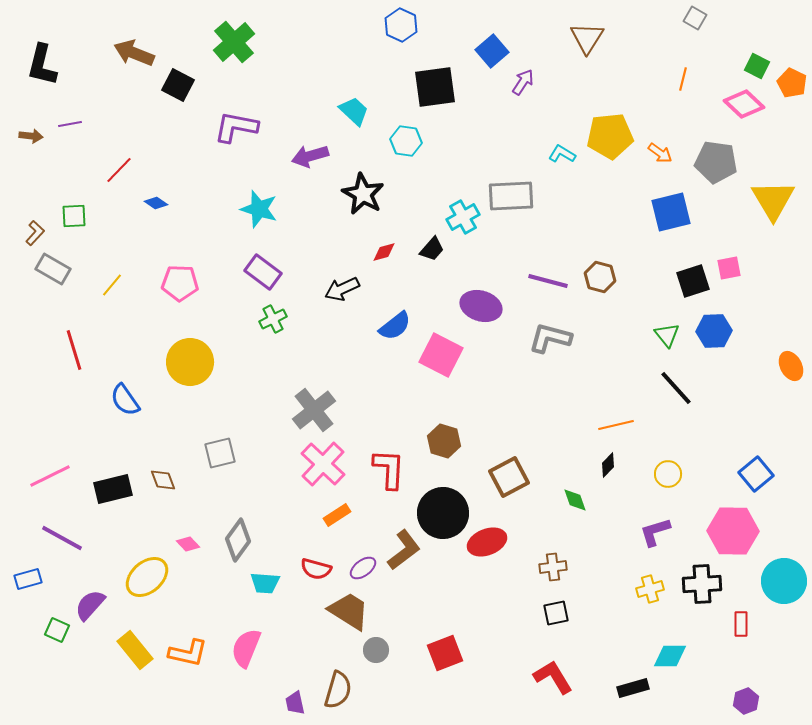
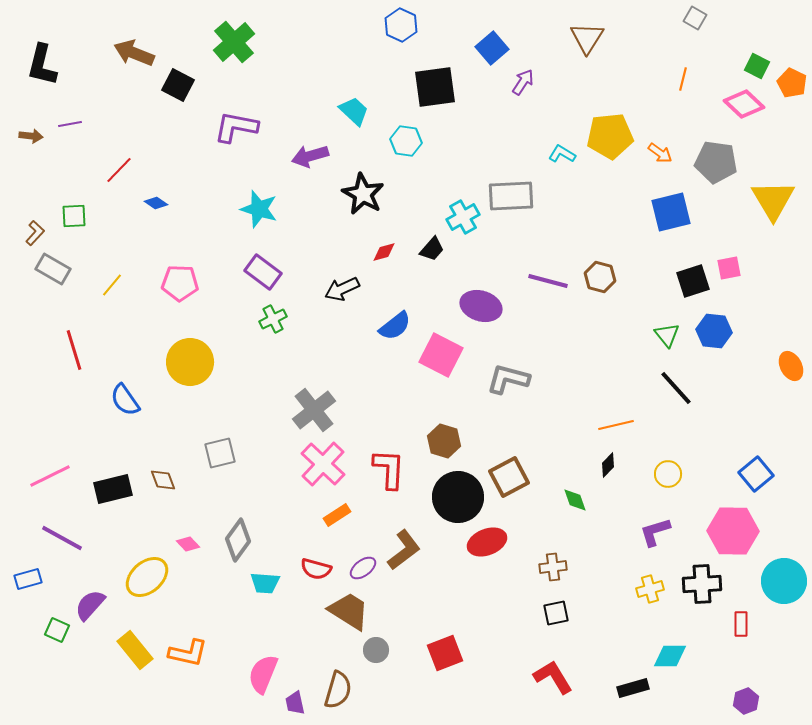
blue square at (492, 51): moved 3 px up
blue hexagon at (714, 331): rotated 8 degrees clockwise
gray L-shape at (550, 338): moved 42 px left, 41 px down
black circle at (443, 513): moved 15 px right, 16 px up
pink semicircle at (246, 648): moved 17 px right, 26 px down
